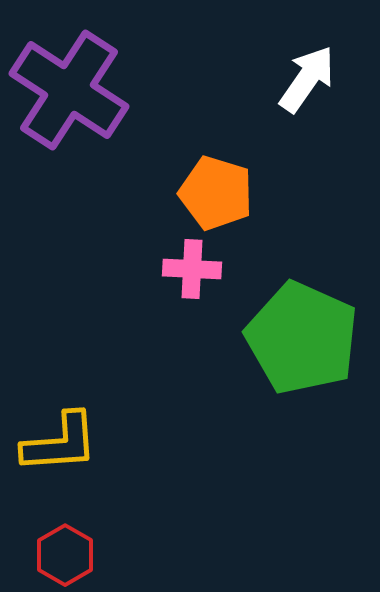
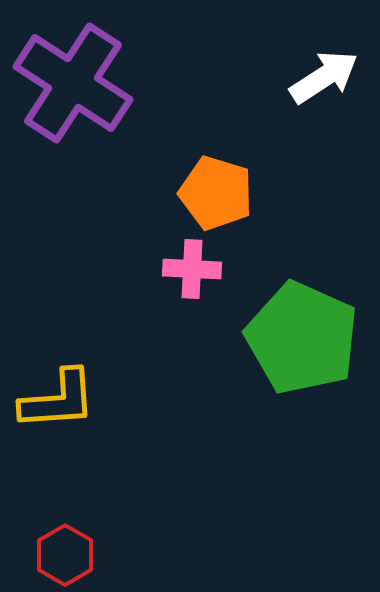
white arrow: moved 17 px right, 2 px up; rotated 22 degrees clockwise
purple cross: moved 4 px right, 7 px up
yellow L-shape: moved 2 px left, 43 px up
